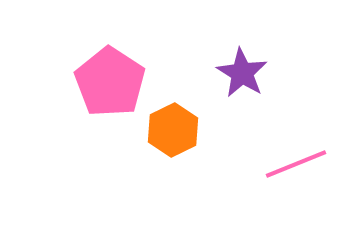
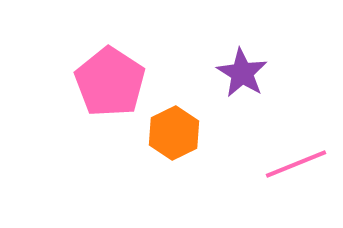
orange hexagon: moved 1 px right, 3 px down
